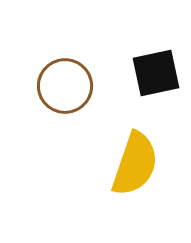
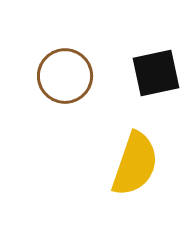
brown circle: moved 10 px up
